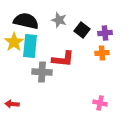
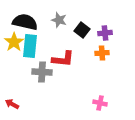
black semicircle: moved 1 px left, 1 px down
red arrow: rotated 24 degrees clockwise
